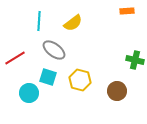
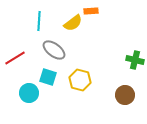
orange rectangle: moved 36 px left
brown circle: moved 8 px right, 4 px down
